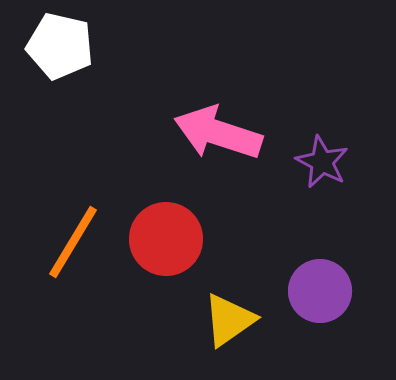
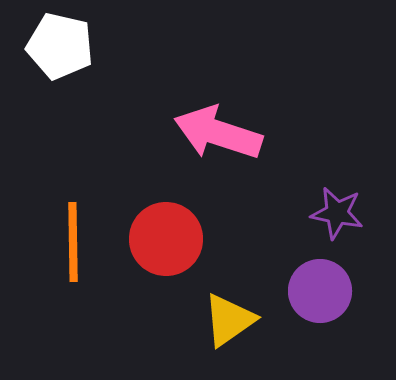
purple star: moved 15 px right, 51 px down; rotated 16 degrees counterclockwise
orange line: rotated 32 degrees counterclockwise
